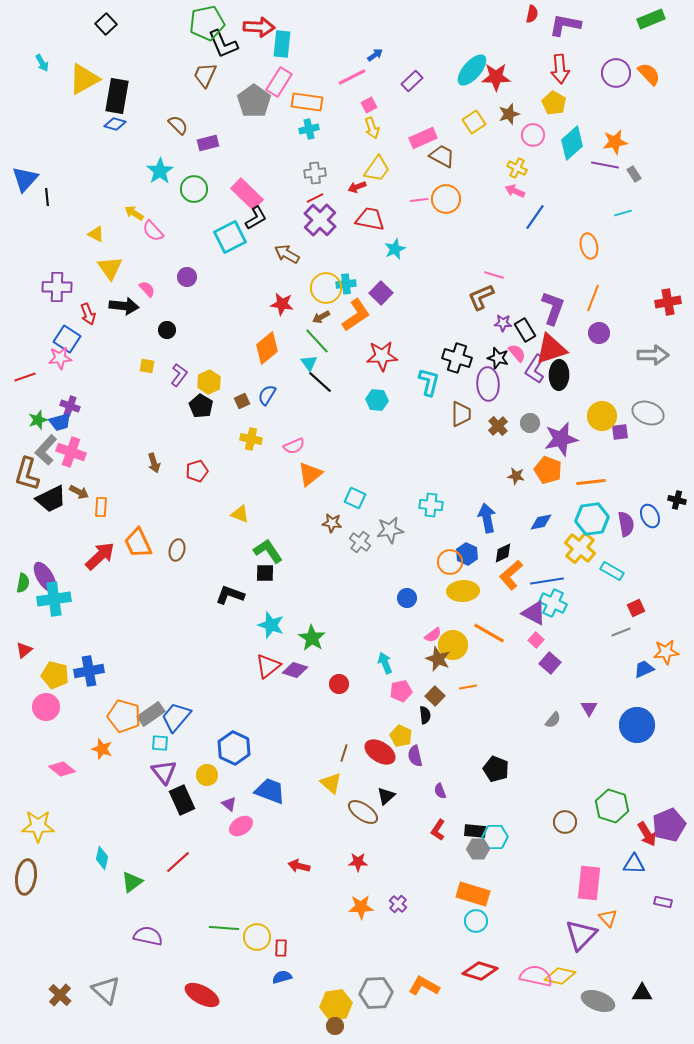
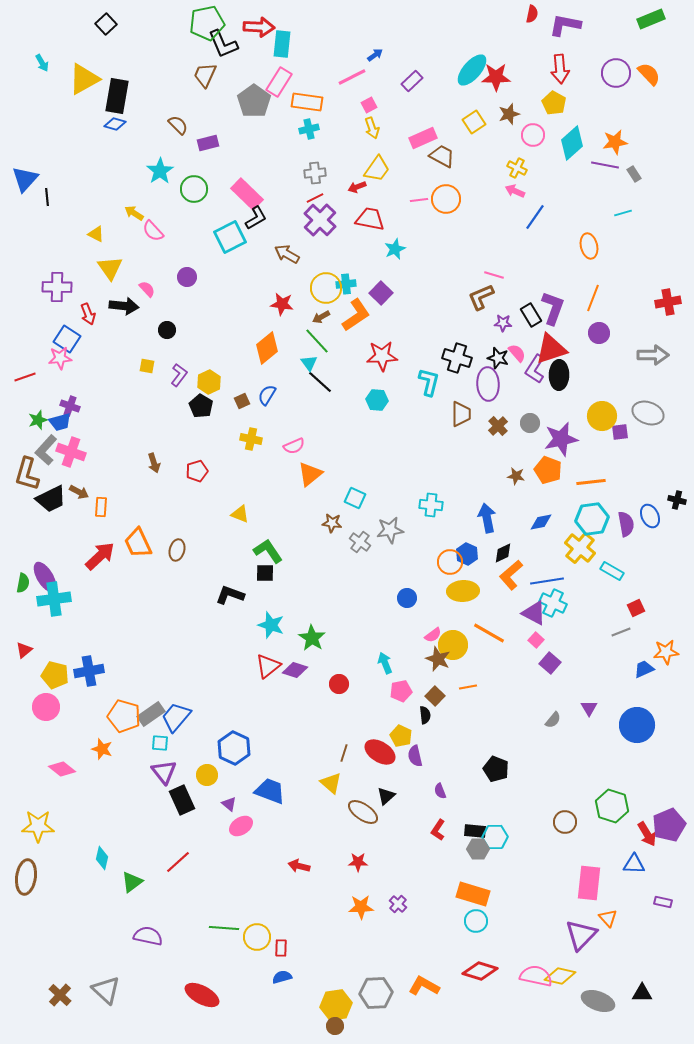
black rectangle at (525, 330): moved 6 px right, 15 px up
